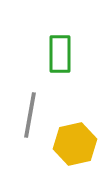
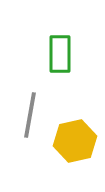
yellow hexagon: moved 3 px up
